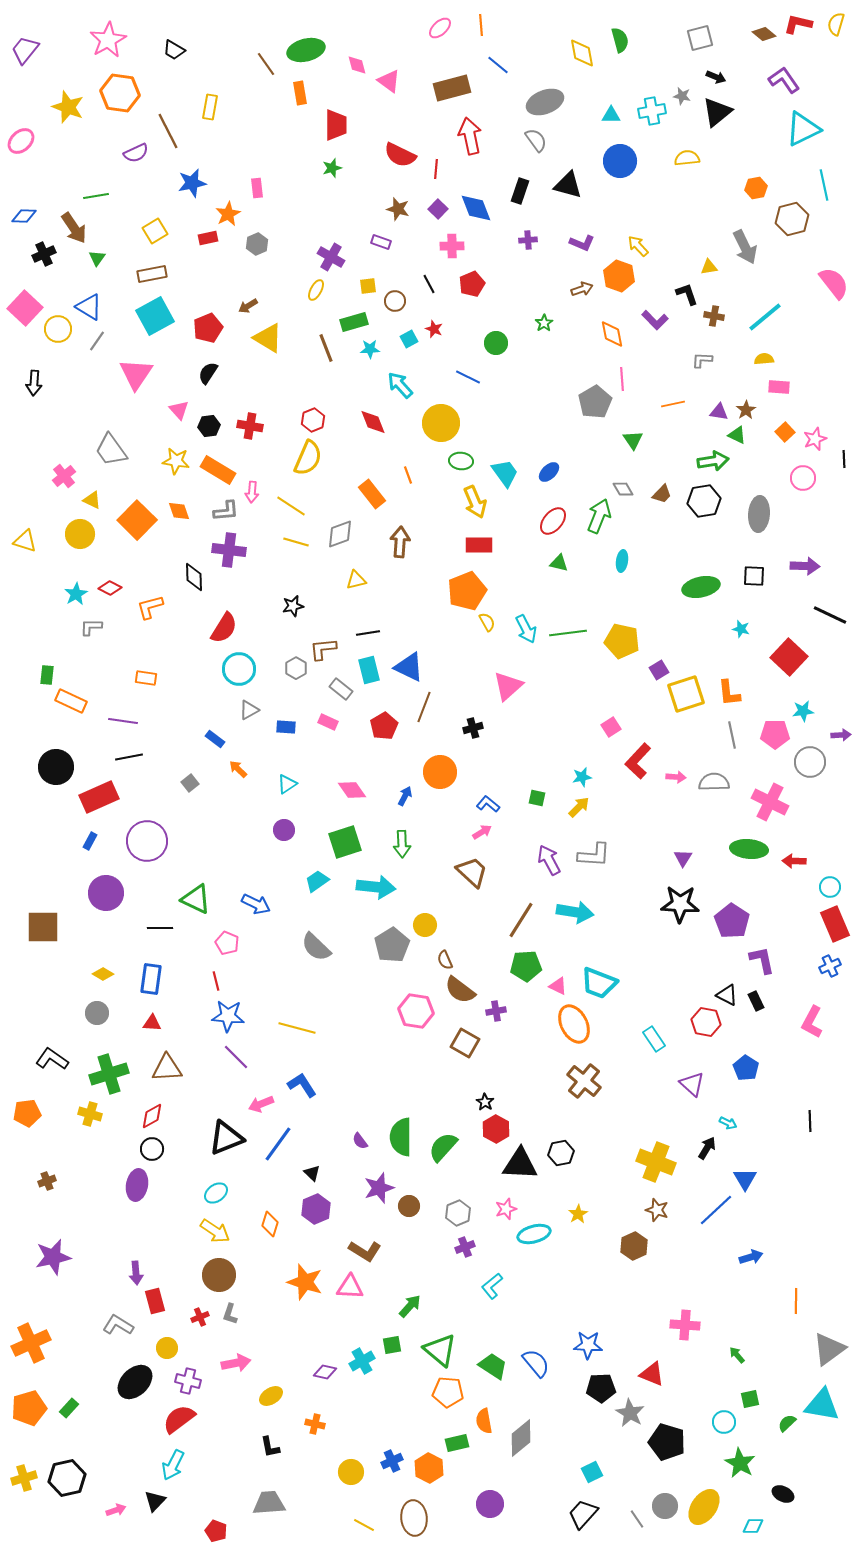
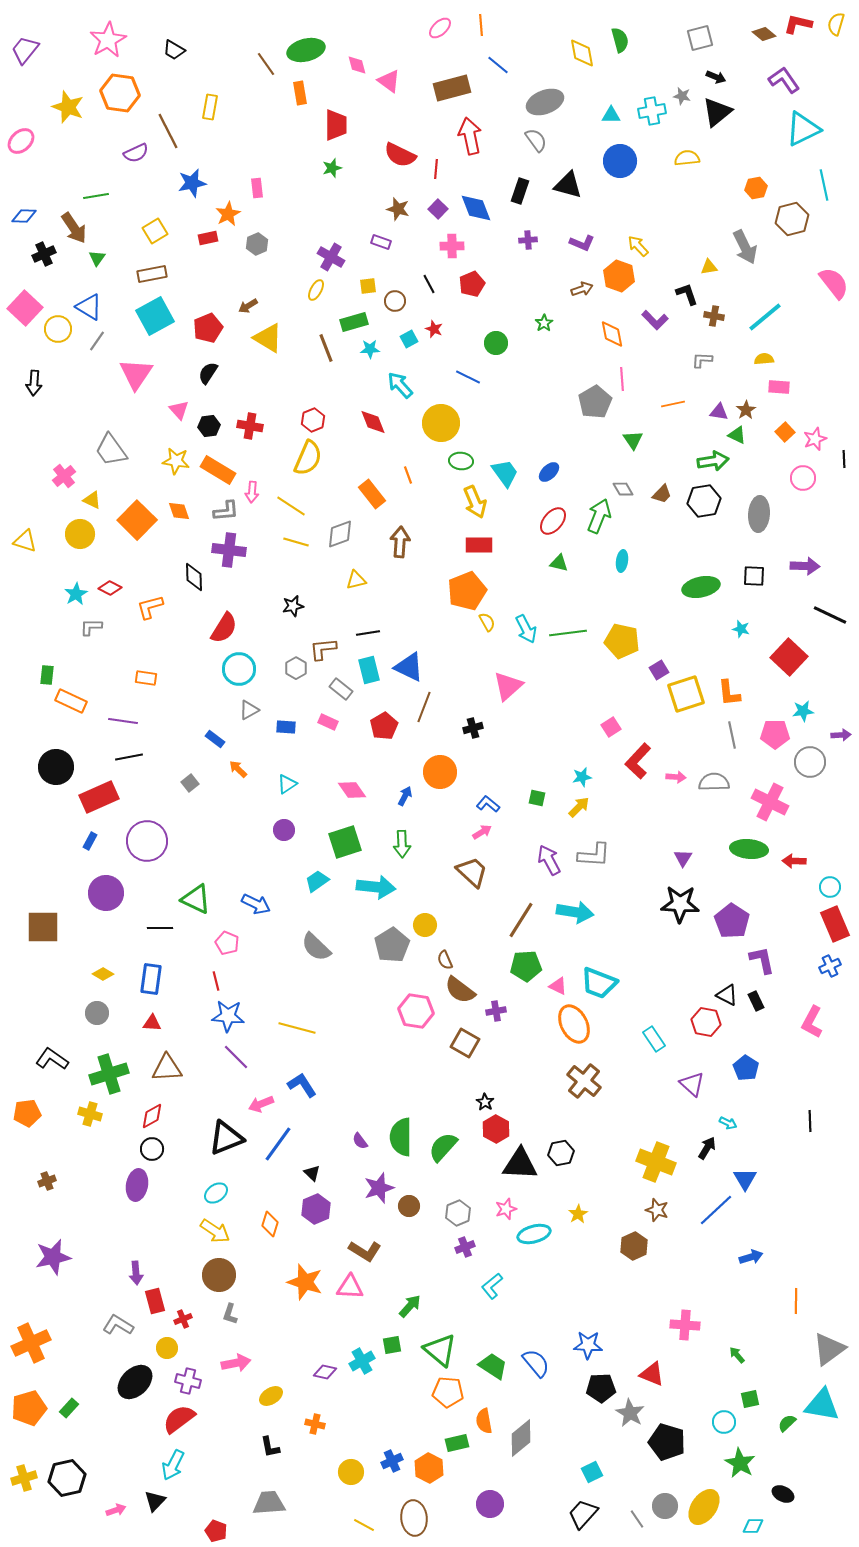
red cross at (200, 1317): moved 17 px left, 2 px down
